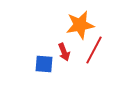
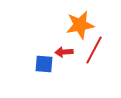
red arrow: rotated 108 degrees clockwise
